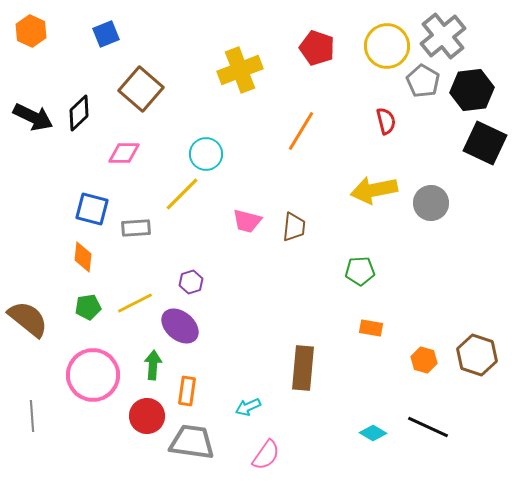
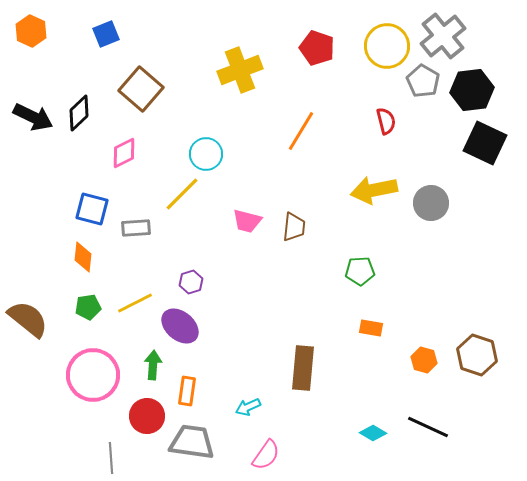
pink diamond at (124, 153): rotated 28 degrees counterclockwise
gray line at (32, 416): moved 79 px right, 42 px down
